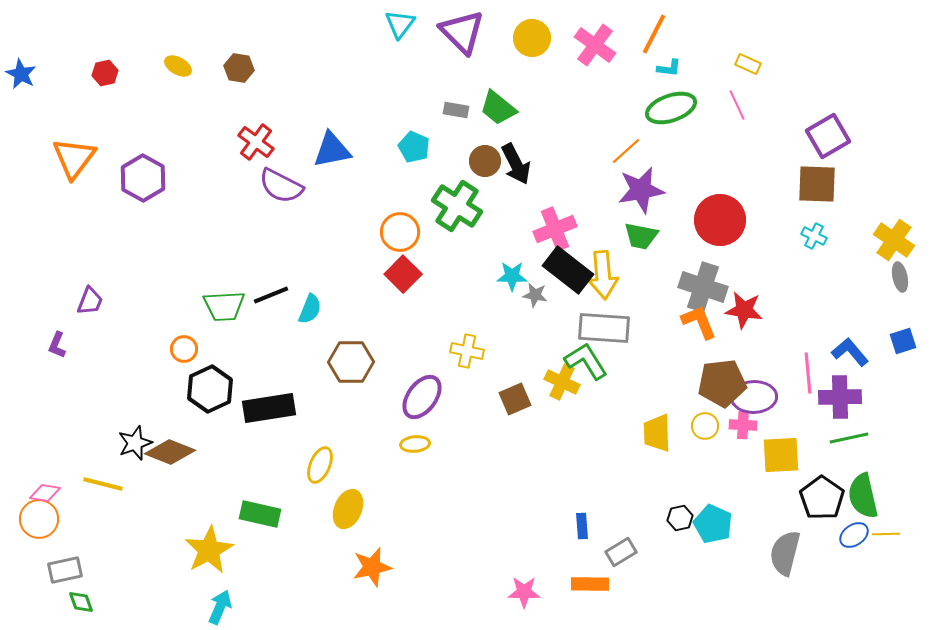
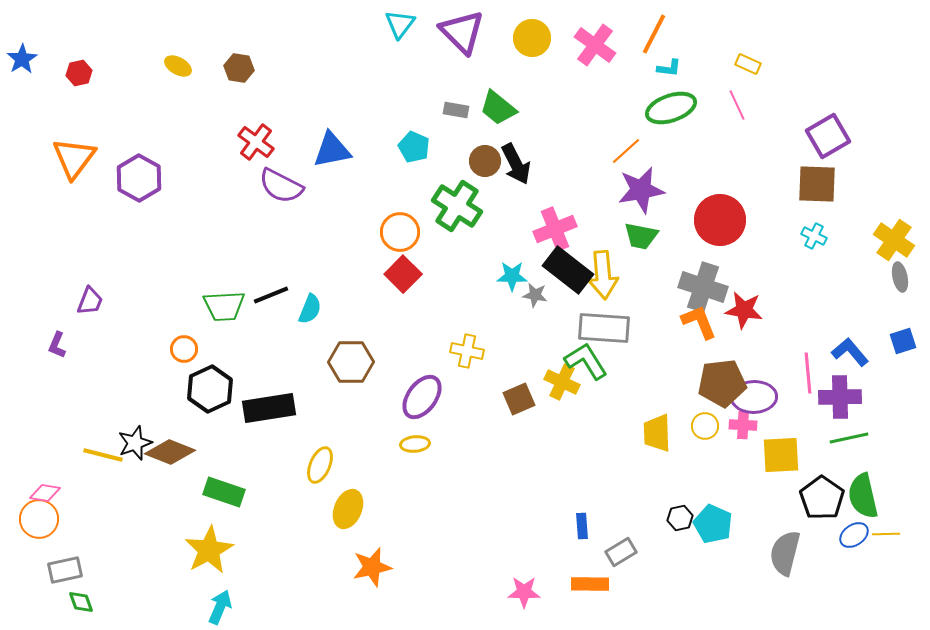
red hexagon at (105, 73): moved 26 px left
blue star at (21, 74): moved 1 px right, 15 px up; rotated 12 degrees clockwise
purple hexagon at (143, 178): moved 4 px left
brown square at (515, 399): moved 4 px right
yellow line at (103, 484): moved 29 px up
green rectangle at (260, 514): moved 36 px left, 22 px up; rotated 6 degrees clockwise
